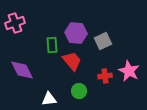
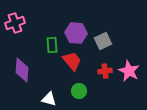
purple diamond: rotated 30 degrees clockwise
red cross: moved 5 px up
white triangle: rotated 21 degrees clockwise
